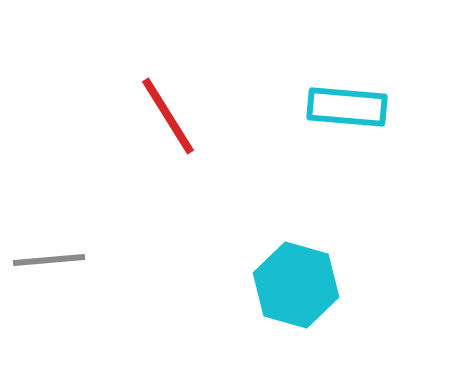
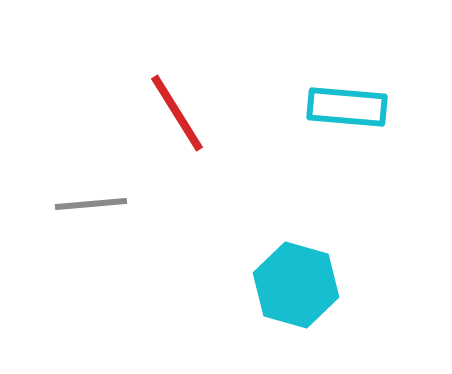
red line: moved 9 px right, 3 px up
gray line: moved 42 px right, 56 px up
